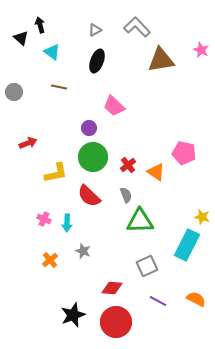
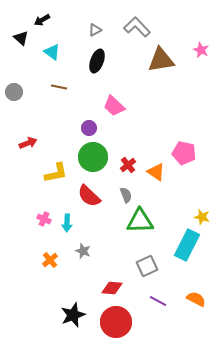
black arrow: moved 2 px right, 5 px up; rotated 105 degrees counterclockwise
